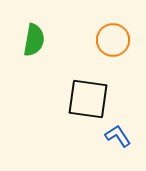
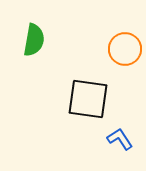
orange circle: moved 12 px right, 9 px down
blue L-shape: moved 2 px right, 3 px down
